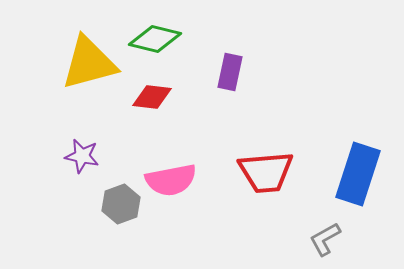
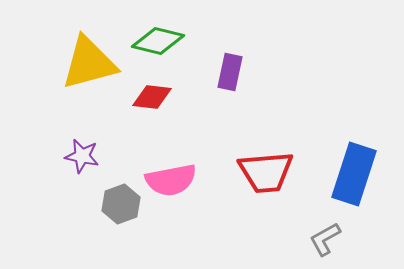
green diamond: moved 3 px right, 2 px down
blue rectangle: moved 4 px left
